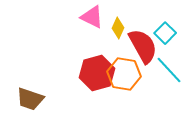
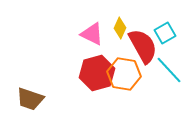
pink triangle: moved 17 px down
yellow diamond: moved 2 px right
cyan square: rotated 15 degrees clockwise
